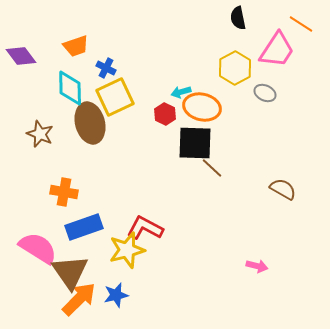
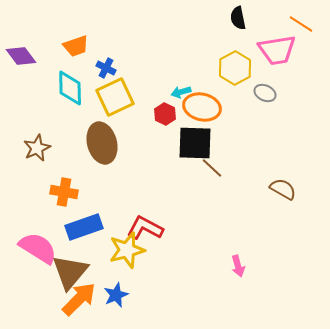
pink trapezoid: rotated 48 degrees clockwise
brown ellipse: moved 12 px right, 20 px down
brown star: moved 3 px left, 14 px down; rotated 24 degrees clockwise
pink arrow: moved 19 px left; rotated 60 degrees clockwise
brown triangle: rotated 15 degrees clockwise
blue star: rotated 10 degrees counterclockwise
